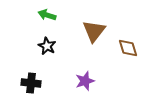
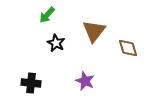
green arrow: rotated 66 degrees counterclockwise
black star: moved 9 px right, 3 px up
purple star: rotated 30 degrees counterclockwise
